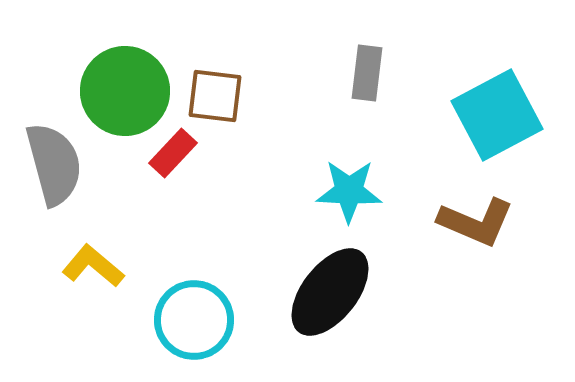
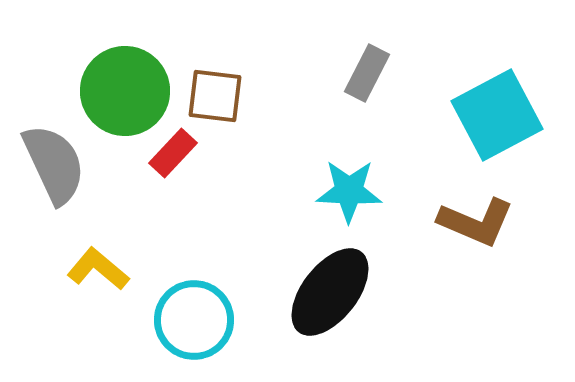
gray rectangle: rotated 20 degrees clockwise
gray semicircle: rotated 10 degrees counterclockwise
yellow L-shape: moved 5 px right, 3 px down
